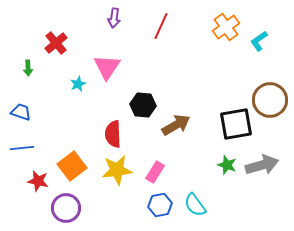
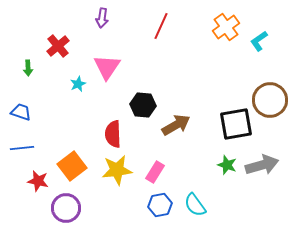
purple arrow: moved 12 px left
red cross: moved 2 px right, 3 px down
